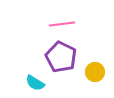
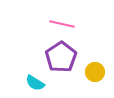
pink line: rotated 20 degrees clockwise
purple pentagon: rotated 12 degrees clockwise
